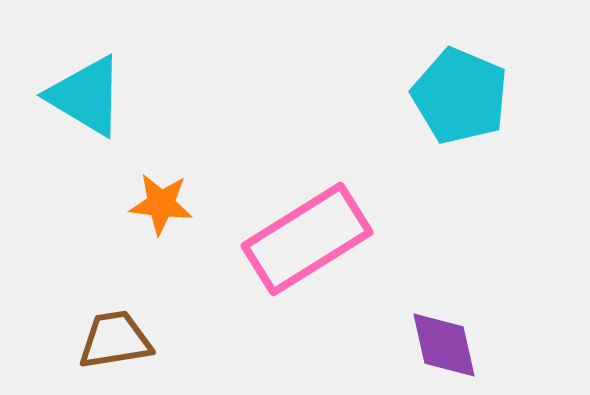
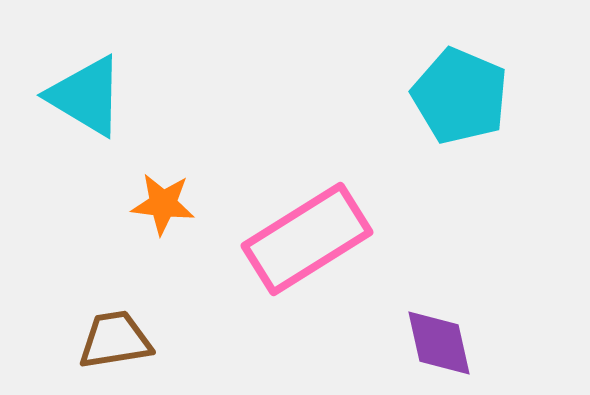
orange star: moved 2 px right
purple diamond: moved 5 px left, 2 px up
